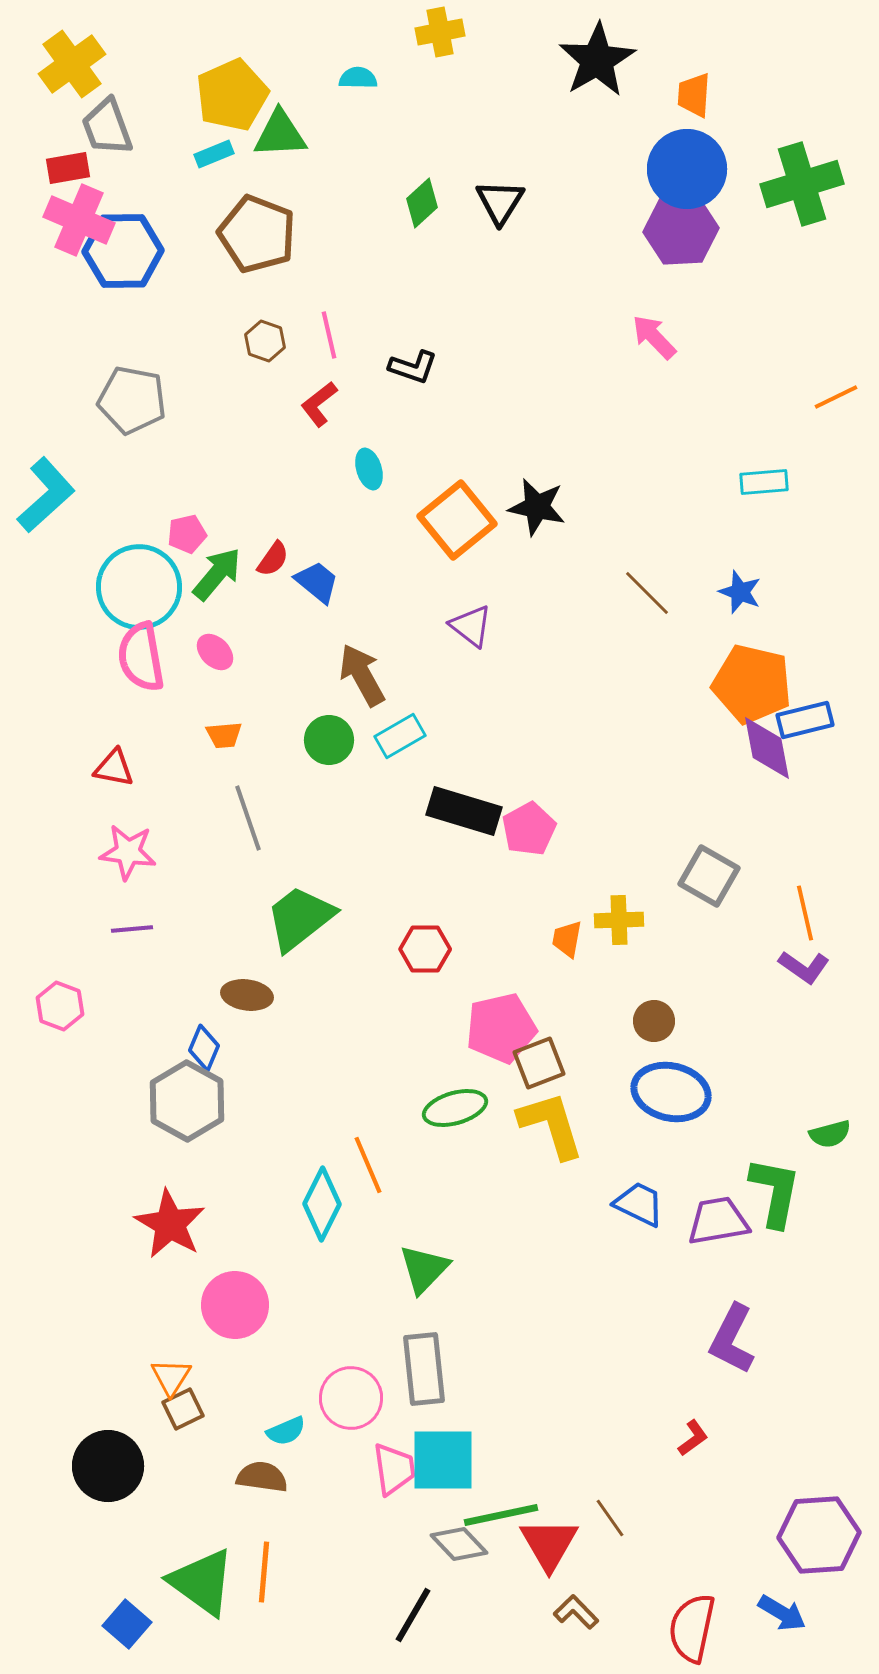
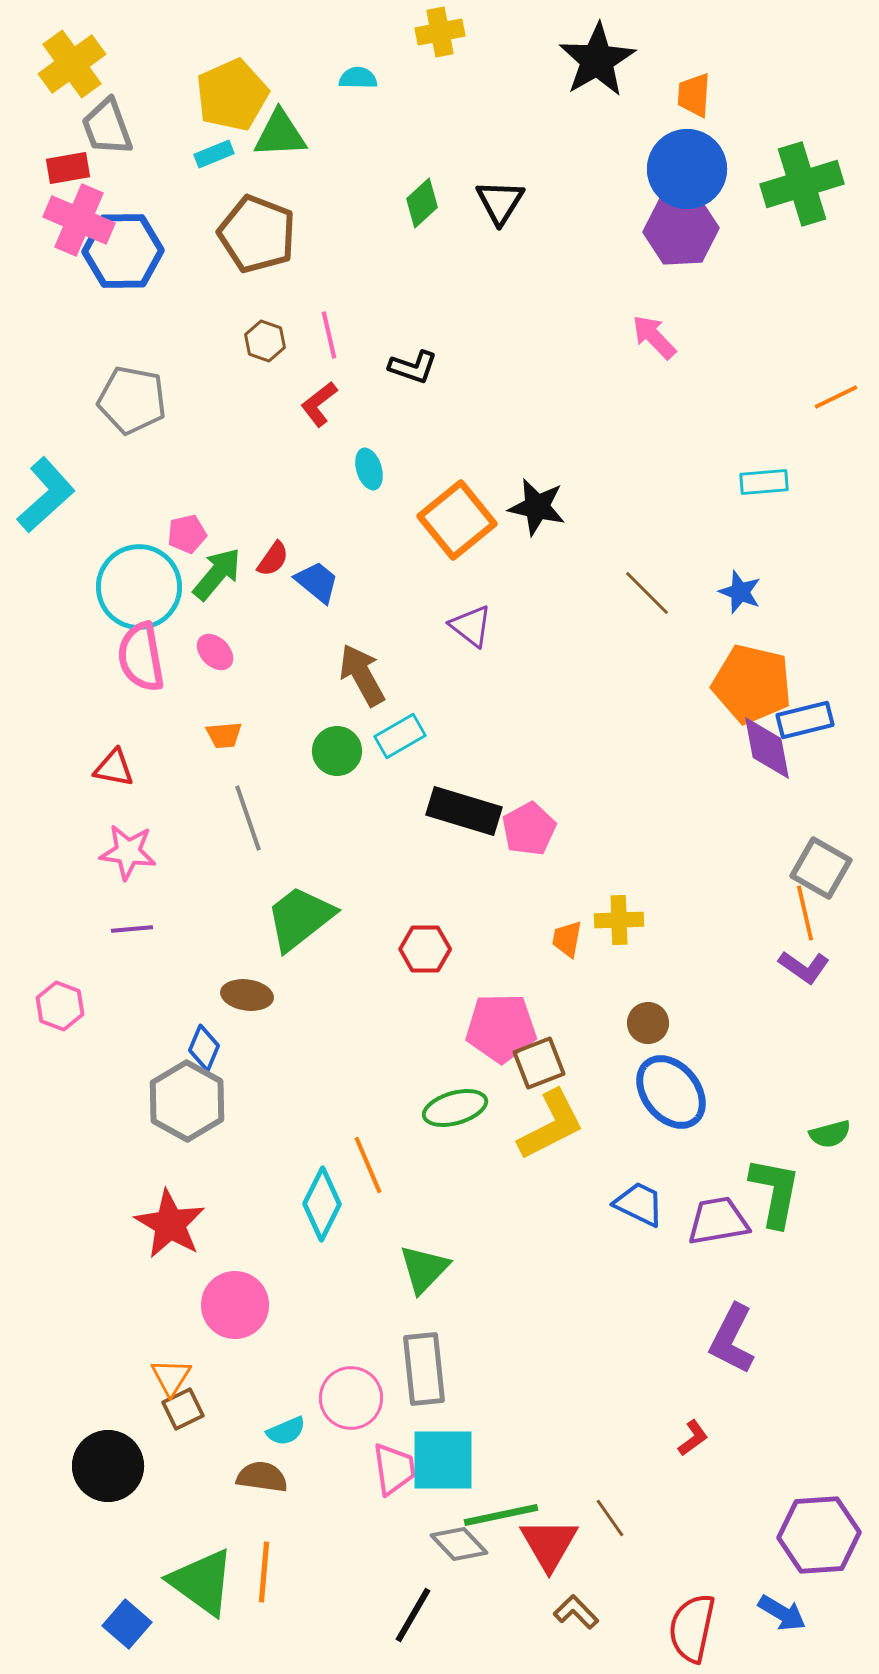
green circle at (329, 740): moved 8 px right, 11 px down
gray square at (709, 876): moved 112 px right, 8 px up
brown circle at (654, 1021): moved 6 px left, 2 px down
pink pentagon at (501, 1028): rotated 12 degrees clockwise
blue ellipse at (671, 1092): rotated 38 degrees clockwise
yellow L-shape at (551, 1125): rotated 80 degrees clockwise
